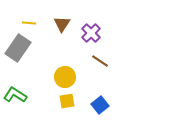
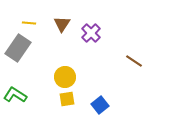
brown line: moved 34 px right
yellow square: moved 2 px up
